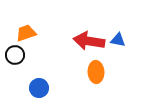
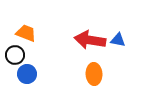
orange trapezoid: rotated 40 degrees clockwise
red arrow: moved 1 px right, 1 px up
orange ellipse: moved 2 px left, 2 px down
blue circle: moved 12 px left, 14 px up
